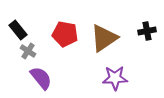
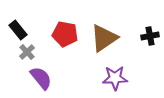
black cross: moved 3 px right, 5 px down
gray cross: moved 1 px left, 1 px down; rotated 14 degrees clockwise
